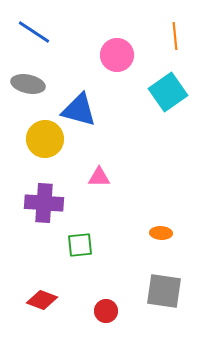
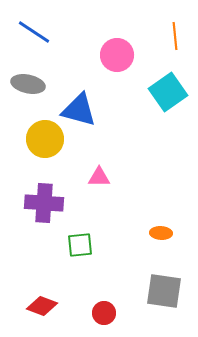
red diamond: moved 6 px down
red circle: moved 2 px left, 2 px down
